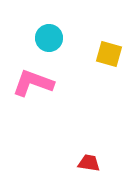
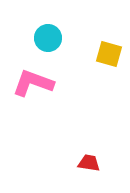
cyan circle: moved 1 px left
